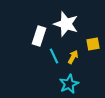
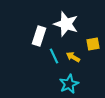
yellow arrow: rotated 88 degrees counterclockwise
